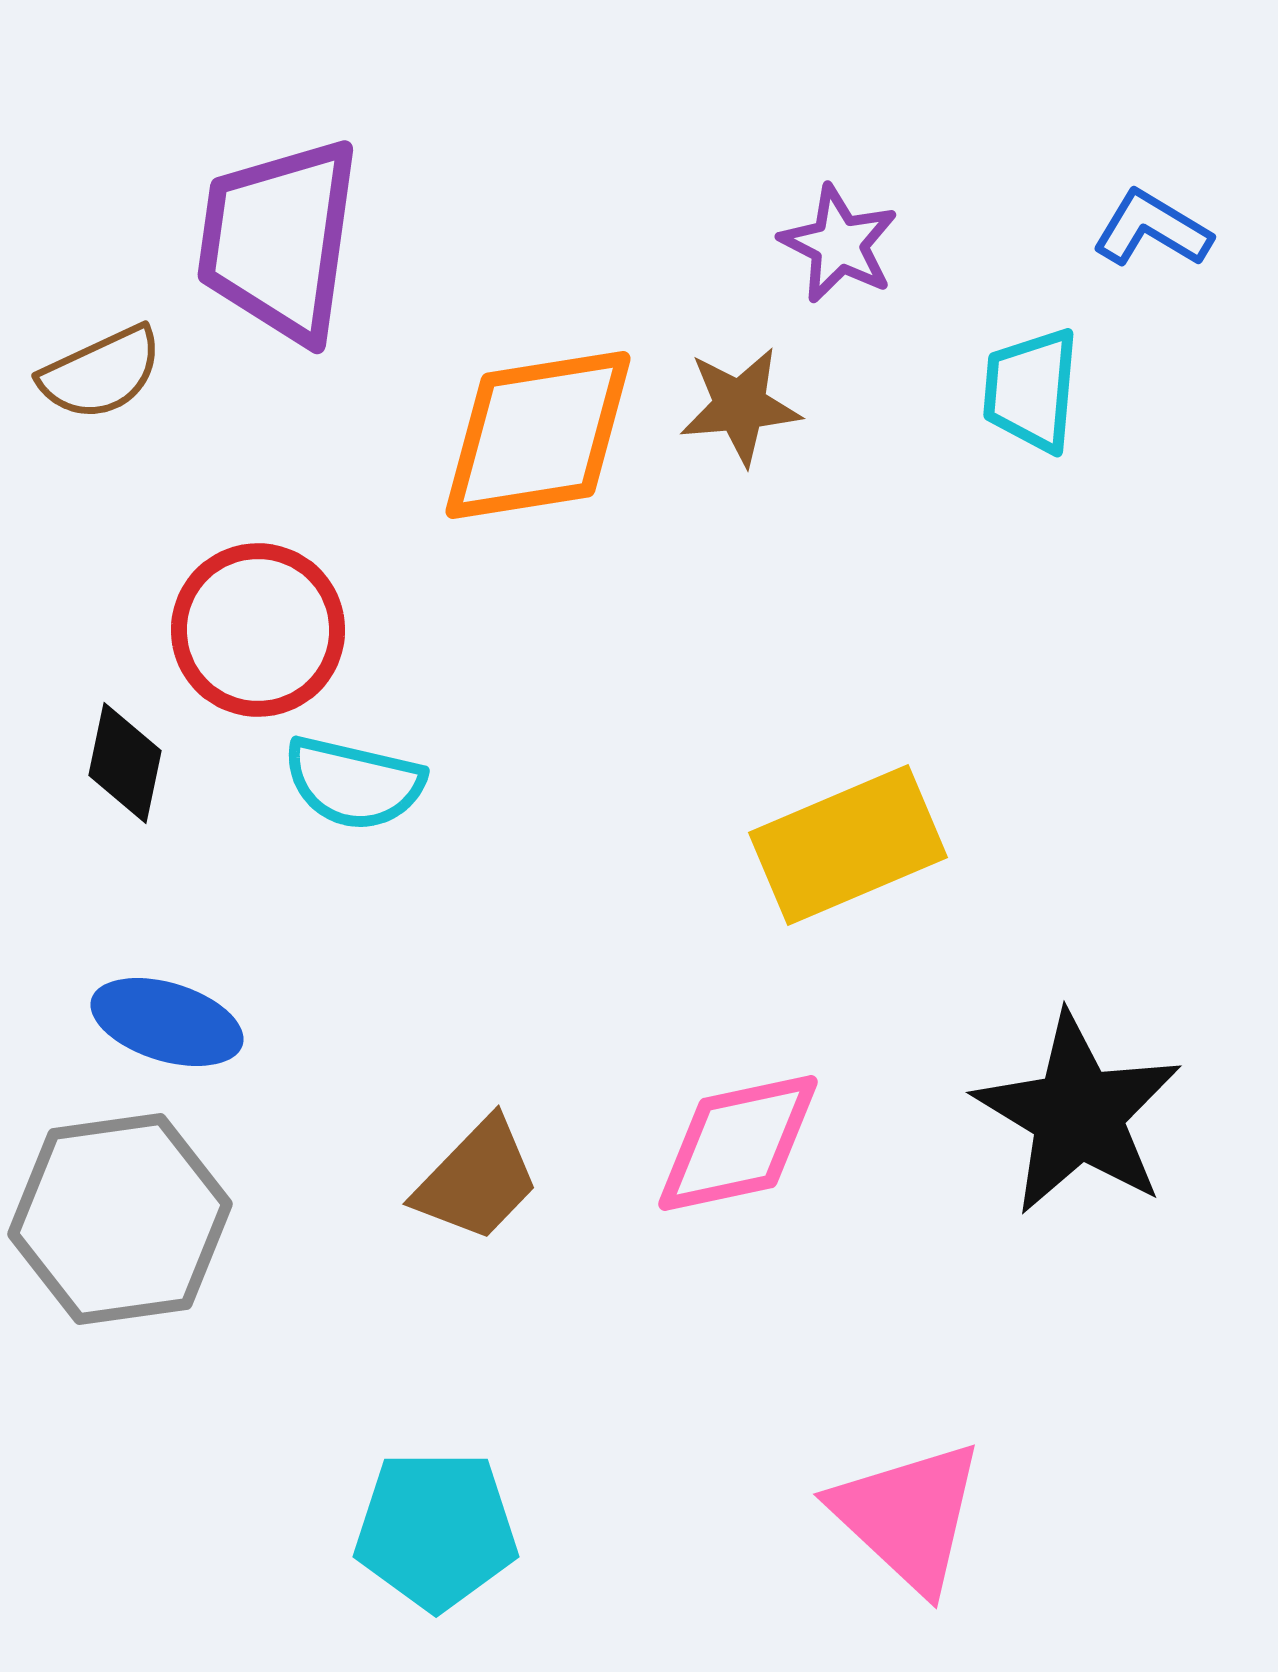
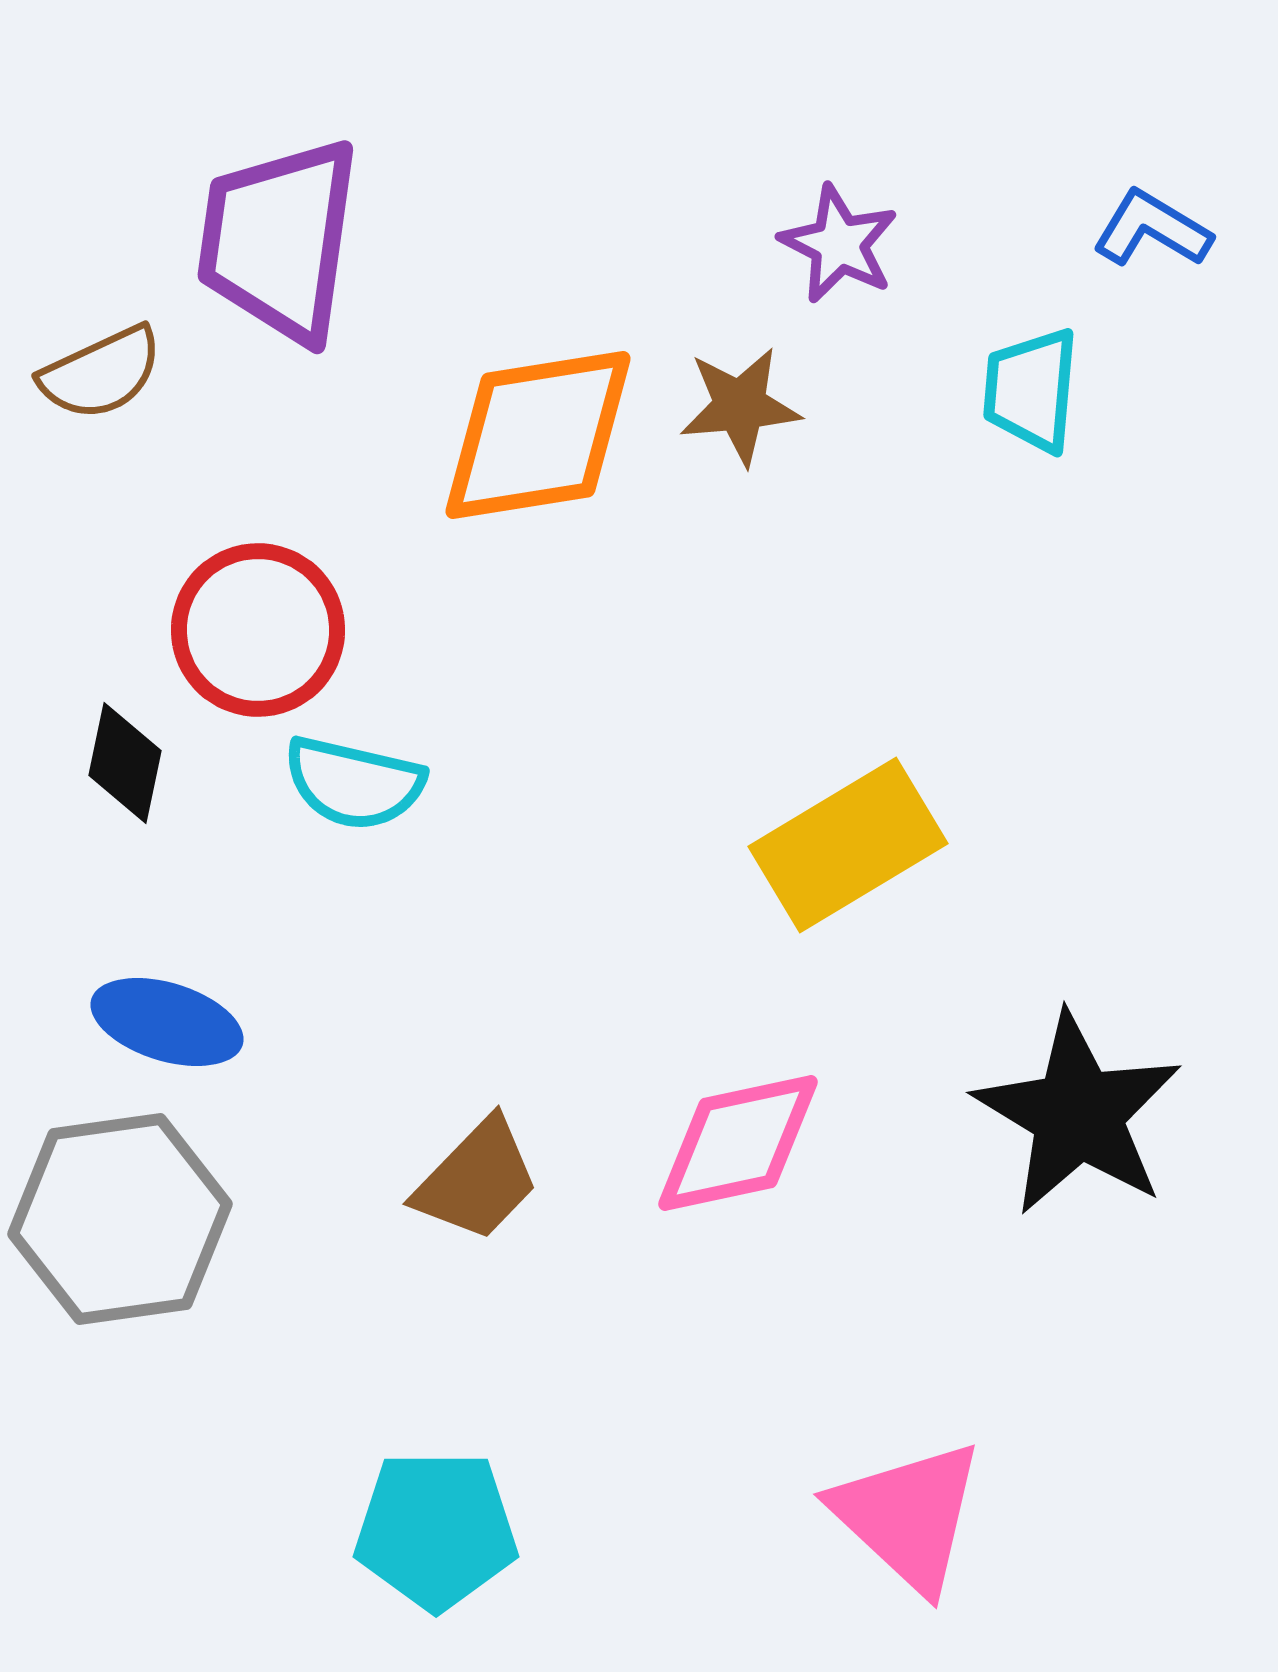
yellow rectangle: rotated 8 degrees counterclockwise
